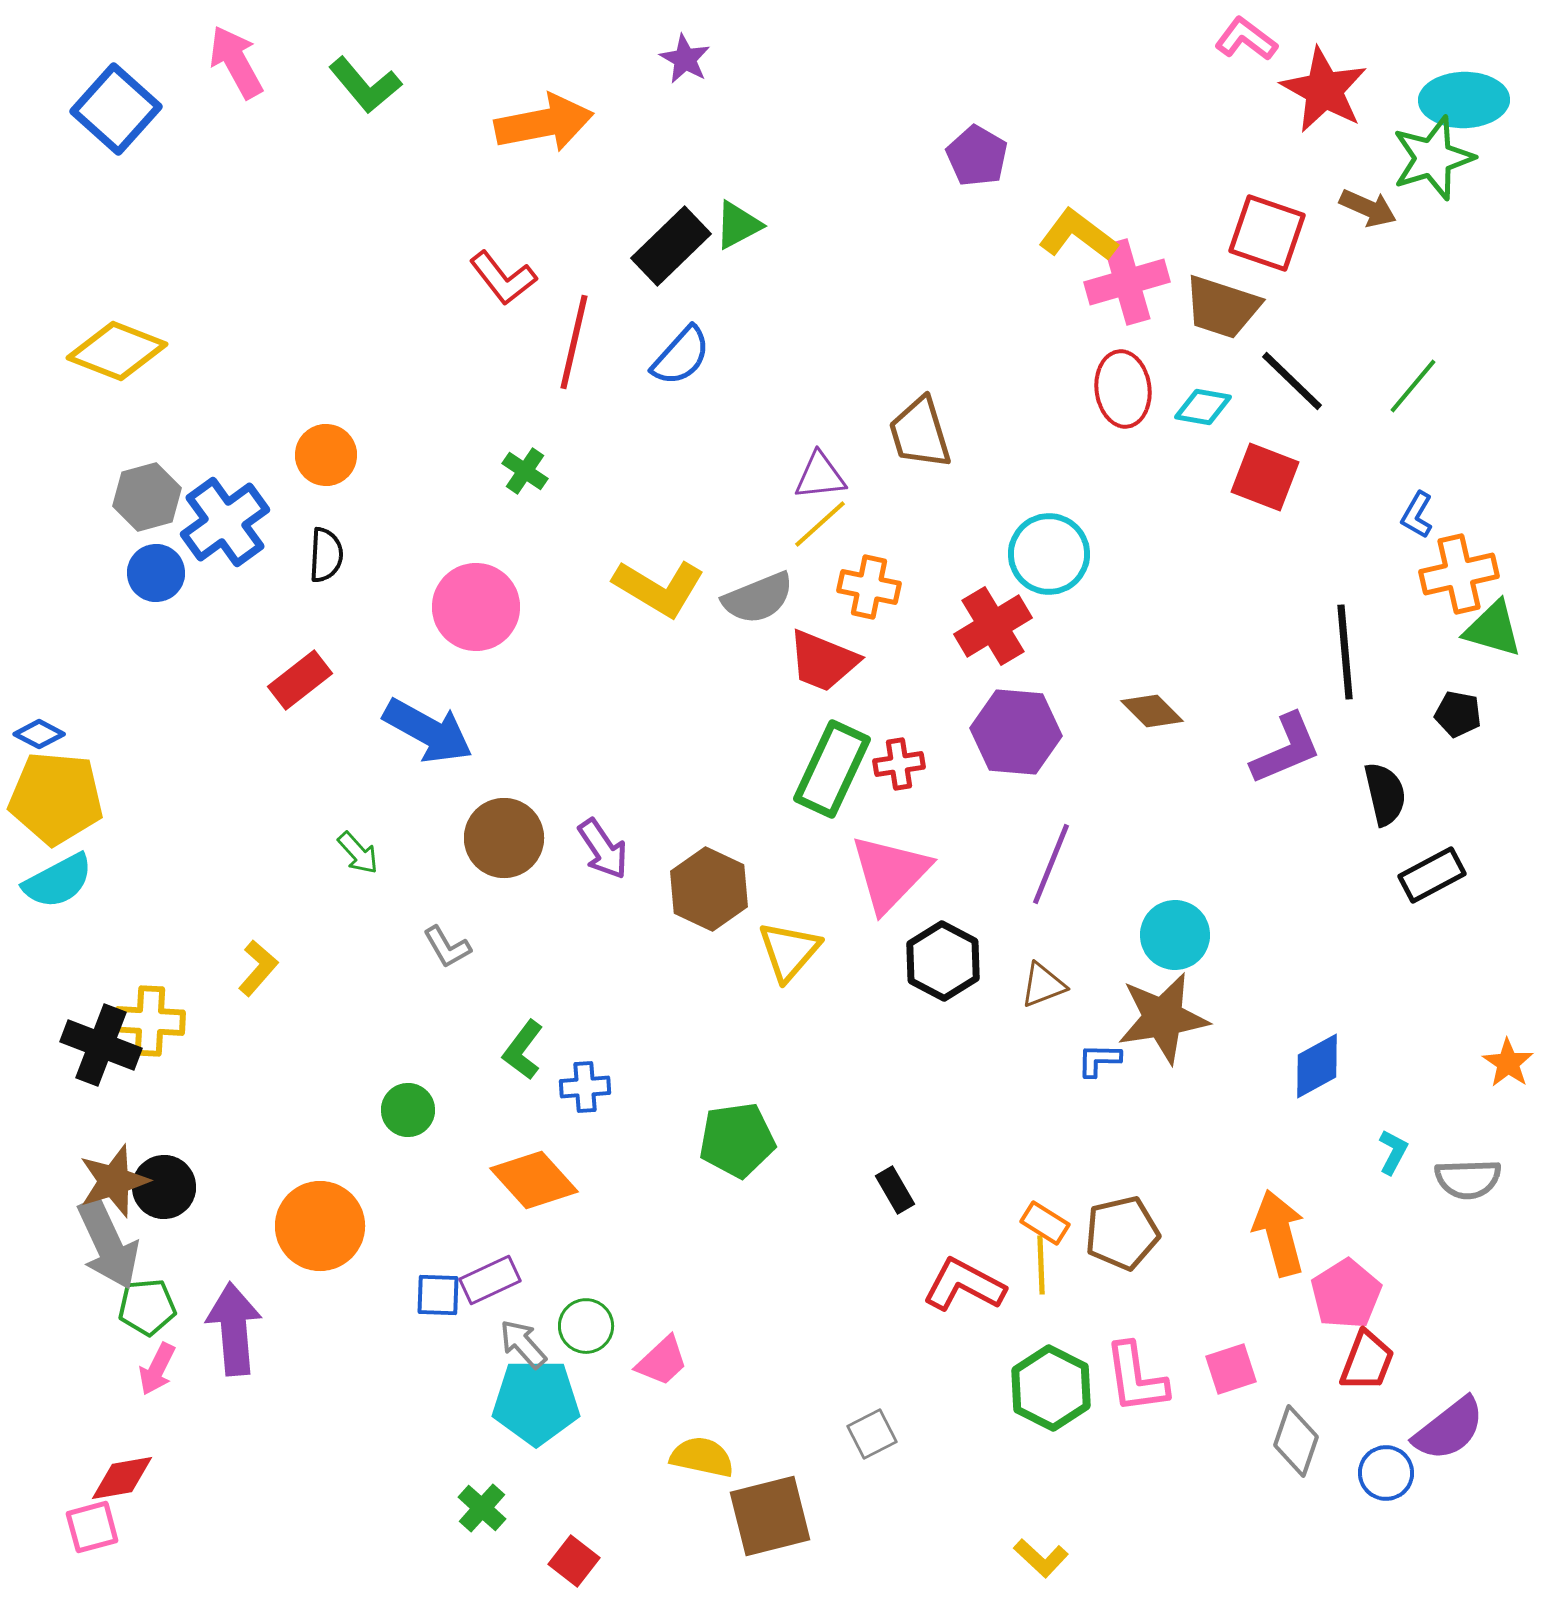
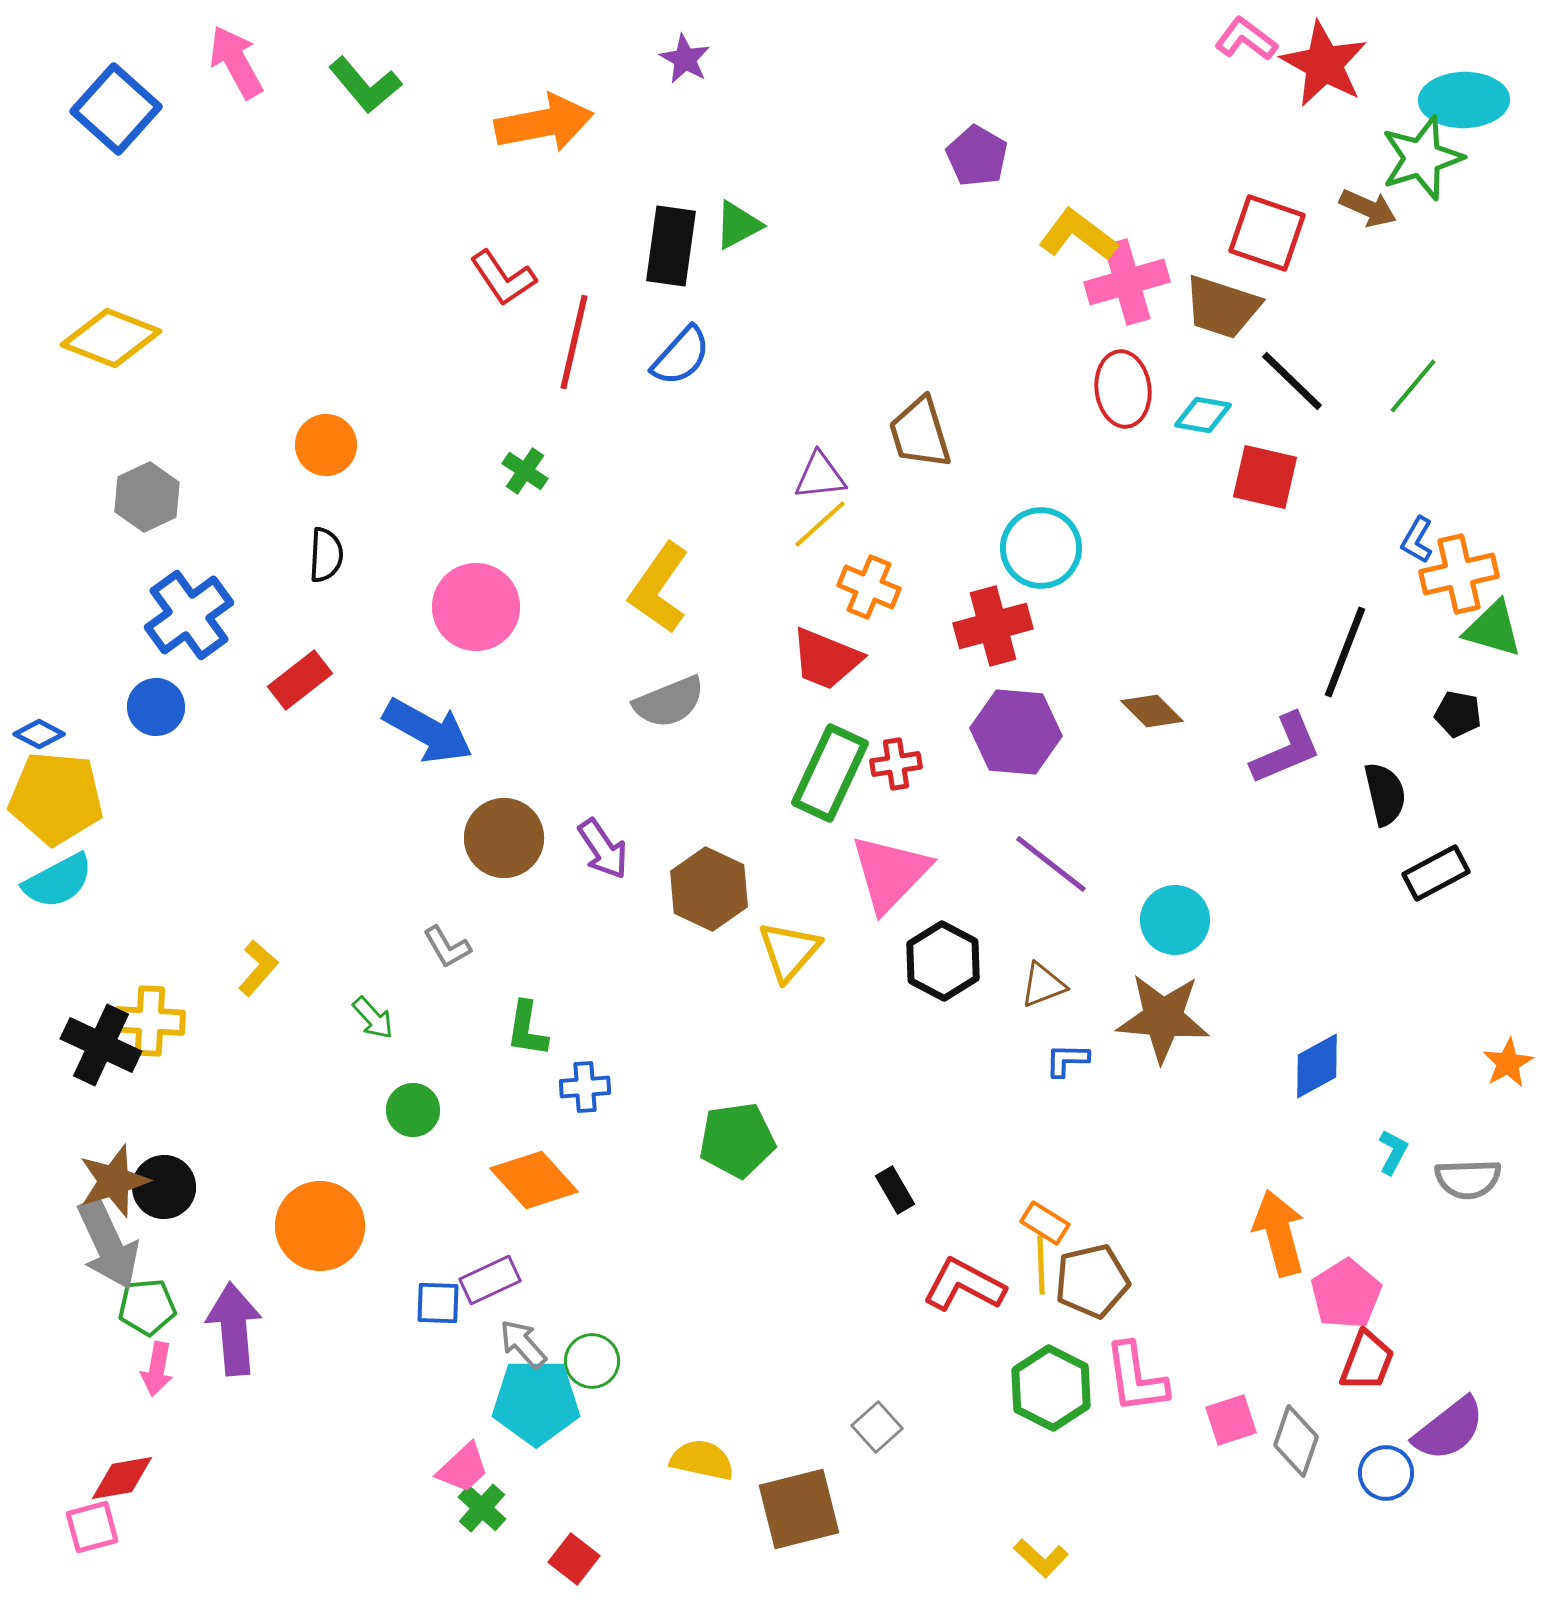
red star at (1324, 90): moved 26 px up
green star at (1433, 158): moved 11 px left
black rectangle at (671, 246): rotated 38 degrees counterclockwise
red L-shape at (503, 278): rotated 4 degrees clockwise
yellow diamond at (117, 351): moved 6 px left, 13 px up
cyan diamond at (1203, 407): moved 8 px down
orange circle at (326, 455): moved 10 px up
red square at (1265, 477): rotated 8 degrees counterclockwise
gray hexagon at (147, 497): rotated 10 degrees counterclockwise
blue L-shape at (1417, 515): moved 25 px down
blue cross at (225, 522): moved 36 px left, 93 px down
cyan circle at (1049, 554): moved 8 px left, 6 px up
blue circle at (156, 573): moved 134 px down
orange cross at (869, 587): rotated 10 degrees clockwise
yellow L-shape at (659, 588): rotated 94 degrees clockwise
gray semicircle at (758, 598): moved 89 px left, 104 px down
red cross at (993, 626): rotated 16 degrees clockwise
black line at (1345, 652): rotated 26 degrees clockwise
red trapezoid at (823, 661): moved 3 px right, 2 px up
red cross at (899, 764): moved 3 px left
green rectangle at (832, 769): moved 2 px left, 4 px down
green arrow at (358, 853): moved 15 px right, 165 px down
purple line at (1051, 864): rotated 74 degrees counterclockwise
black rectangle at (1432, 875): moved 4 px right, 2 px up
cyan circle at (1175, 935): moved 15 px up
brown star at (1163, 1018): rotated 14 degrees clockwise
black cross at (101, 1045): rotated 4 degrees clockwise
green L-shape at (523, 1050): moved 4 px right, 21 px up; rotated 28 degrees counterclockwise
blue L-shape at (1099, 1060): moved 32 px left
orange star at (1508, 1063): rotated 9 degrees clockwise
green circle at (408, 1110): moved 5 px right
brown pentagon at (1122, 1233): moved 30 px left, 48 px down
blue square at (438, 1295): moved 8 px down
green circle at (586, 1326): moved 6 px right, 35 px down
pink trapezoid at (662, 1361): moved 199 px left, 107 px down
pink arrow at (157, 1369): rotated 16 degrees counterclockwise
pink square at (1231, 1369): moved 51 px down
gray square at (872, 1434): moved 5 px right, 7 px up; rotated 15 degrees counterclockwise
yellow semicircle at (702, 1457): moved 3 px down
brown square at (770, 1516): moved 29 px right, 7 px up
red square at (574, 1561): moved 2 px up
